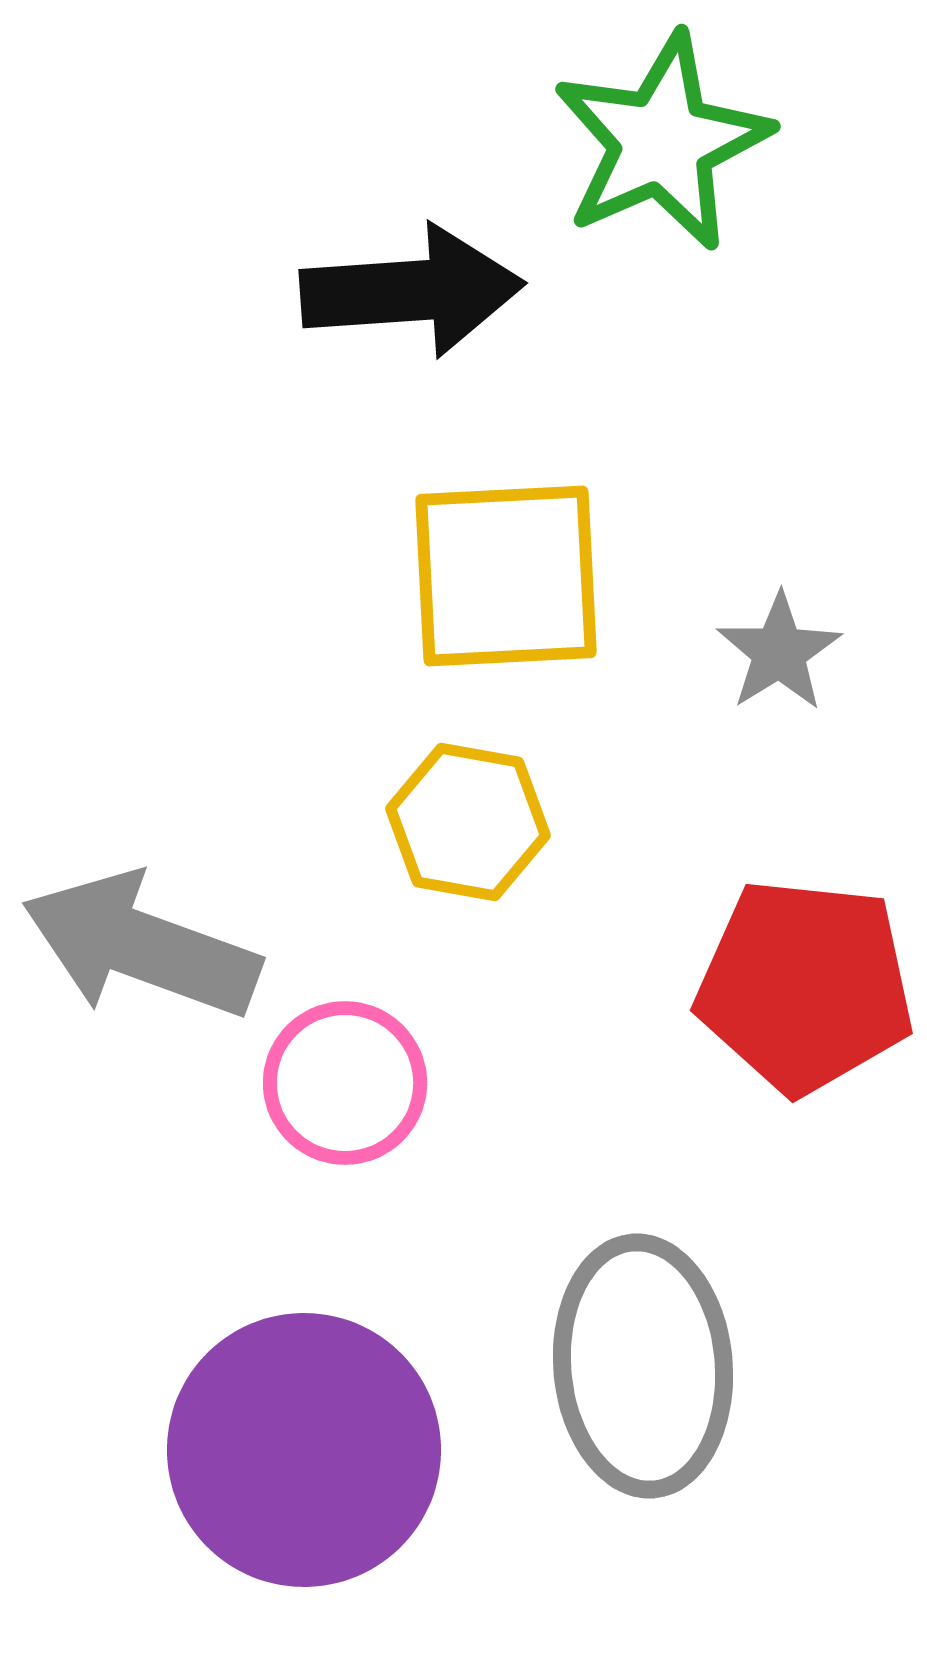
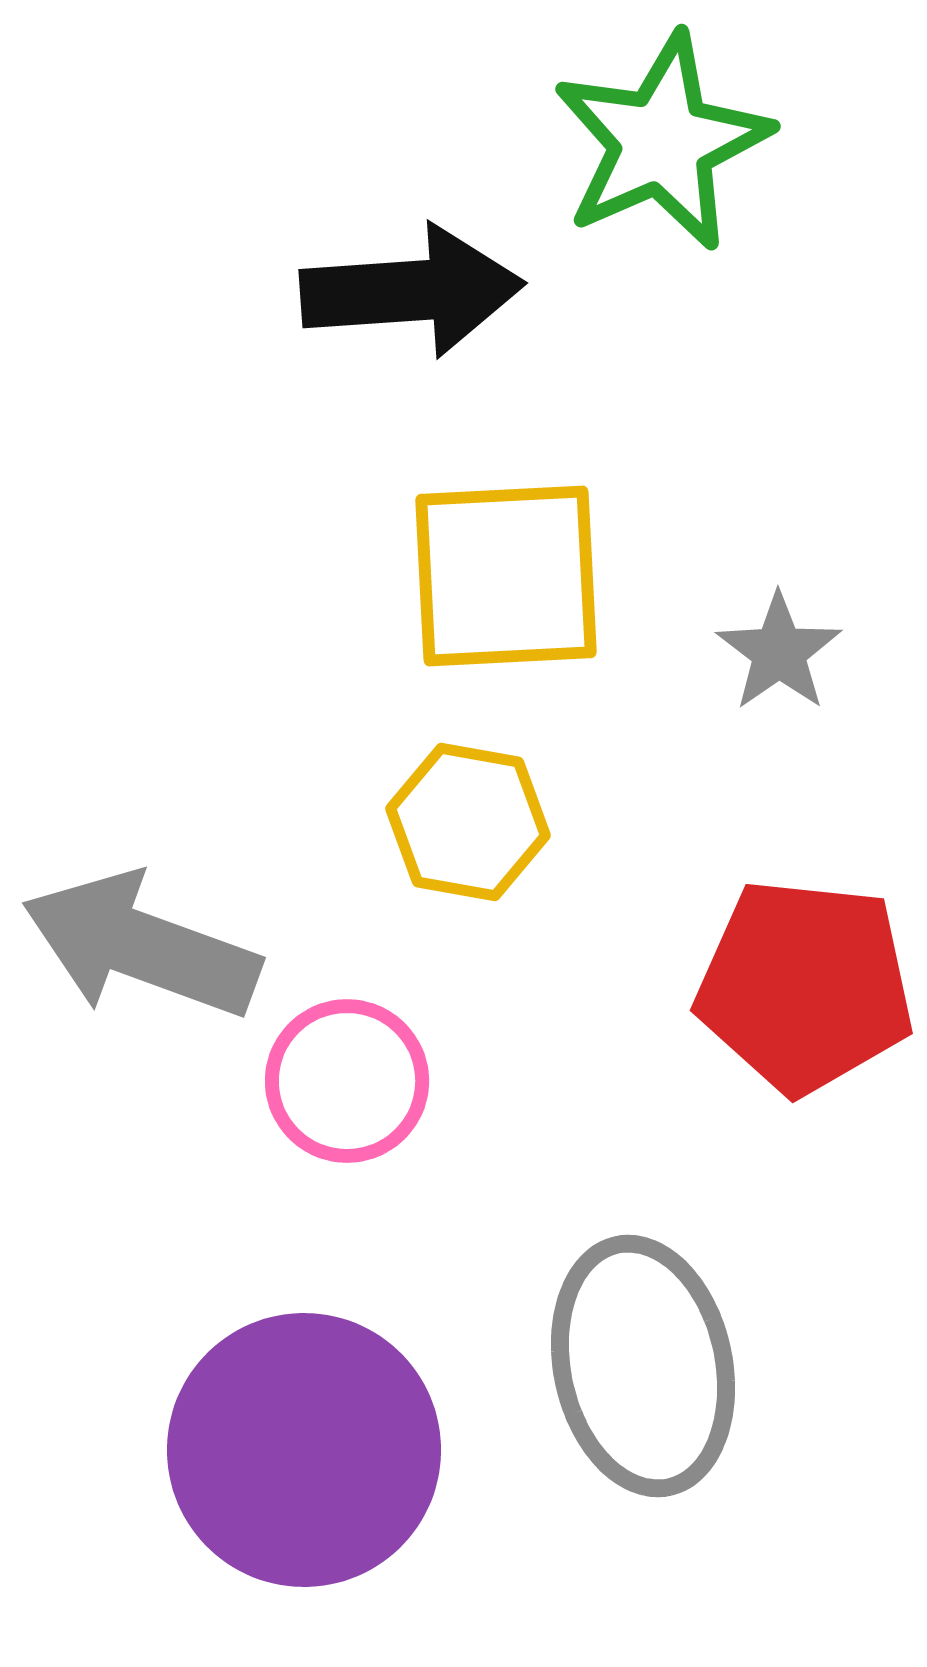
gray star: rotated 3 degrees counterclockwise
pink circle: moved 2 px right, 2 px up
gray ellipse: rotated 7 degrees counterclockwise
